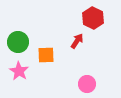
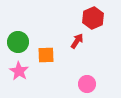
red hexagon: rotated 10 degrees clockwise
